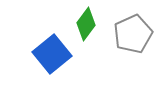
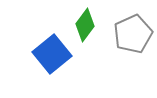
green diamond: moved 1 px left, 1 px down
